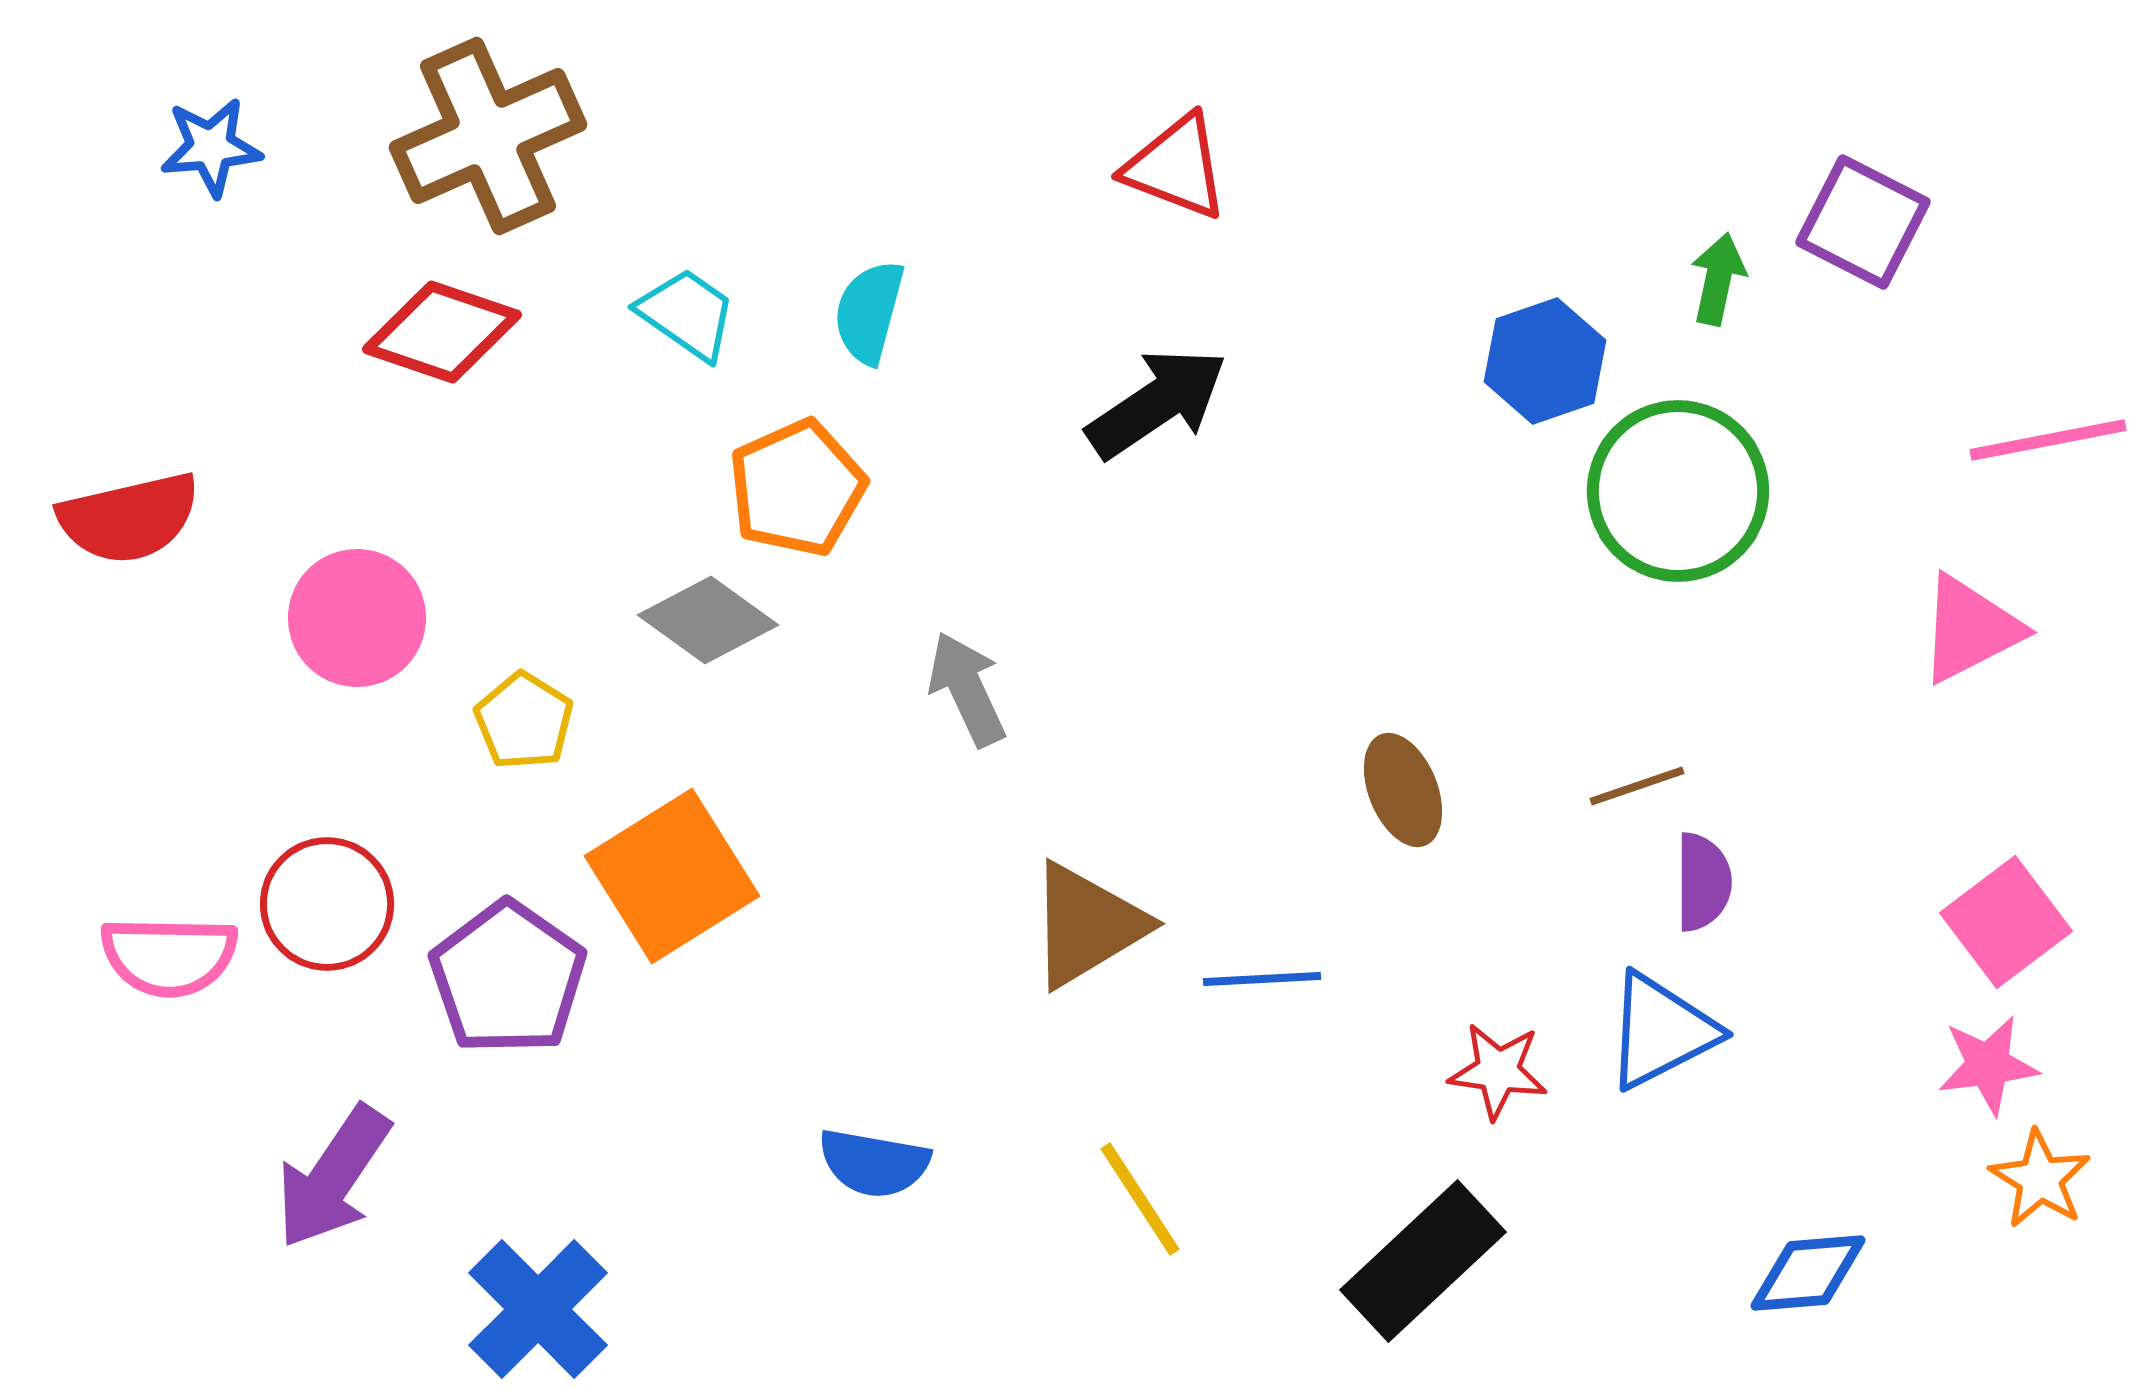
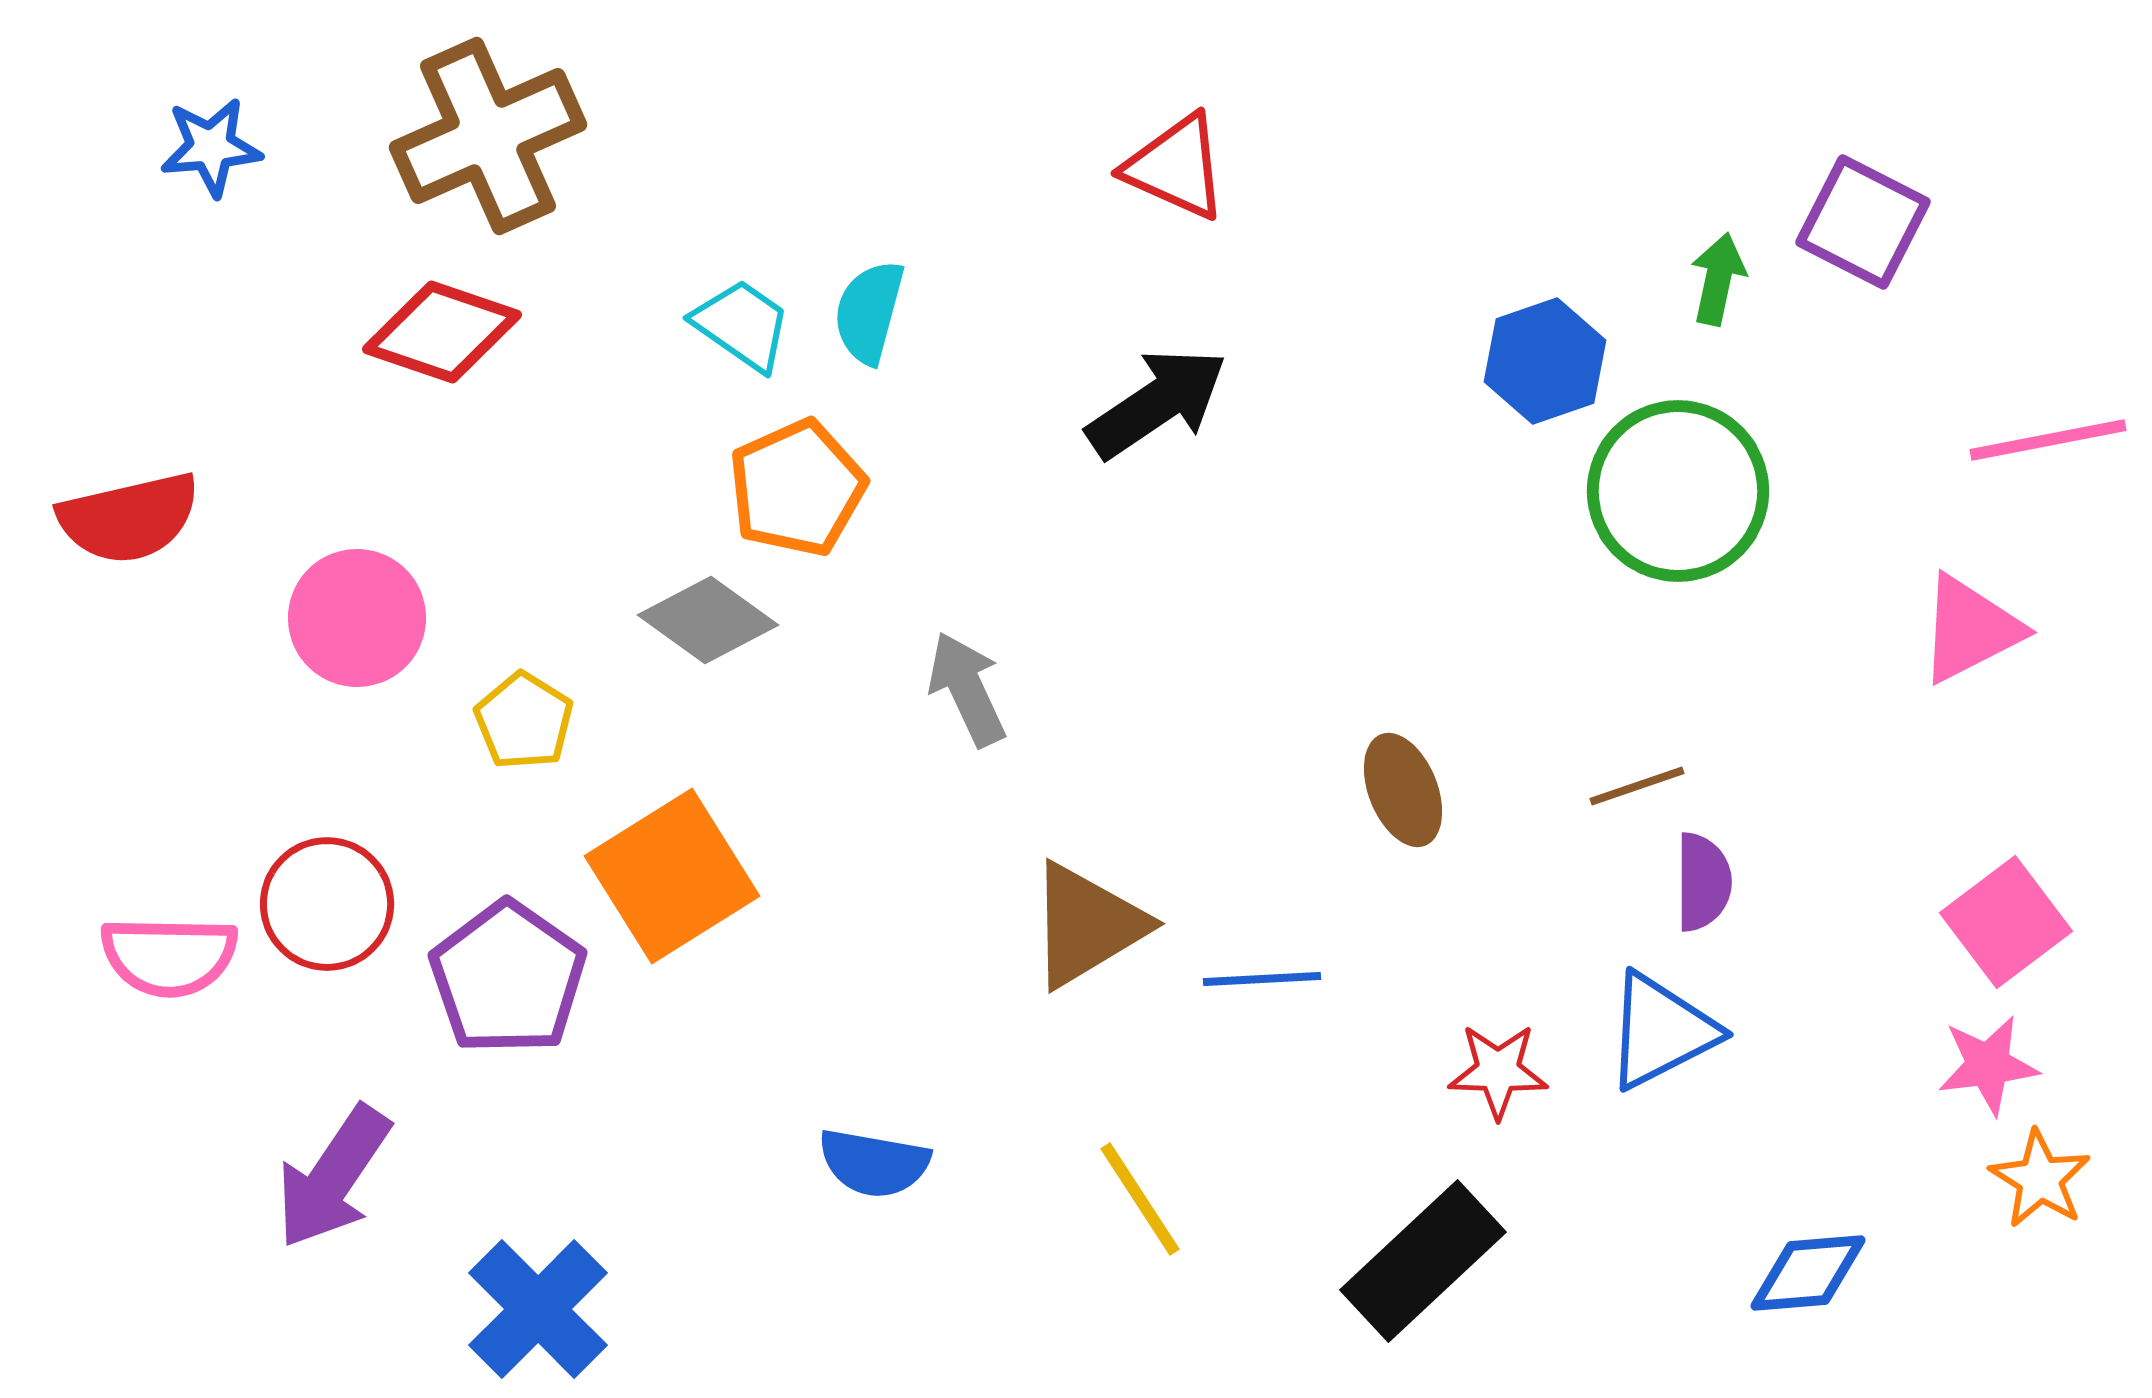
red triangle: rotated 3 degrees clockwise
cyan trapezoid: moved 55 px right, 11 px down
red star: rotated 6 degrees counterclockwise
